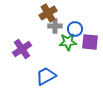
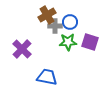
brown cross: moved 1 px left, 2 px down
blue circle: moved 5 px left, 7 px up
purple square: rotated 12 degrees clockwise
purple cross: rotated 12 degrees counterclockwise
blue trapezoid: moved 1 px right, 1 px down; rotated 40 degrees clockwise
